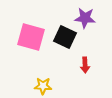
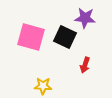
red arrow: rotated 21 degrees clockwise
